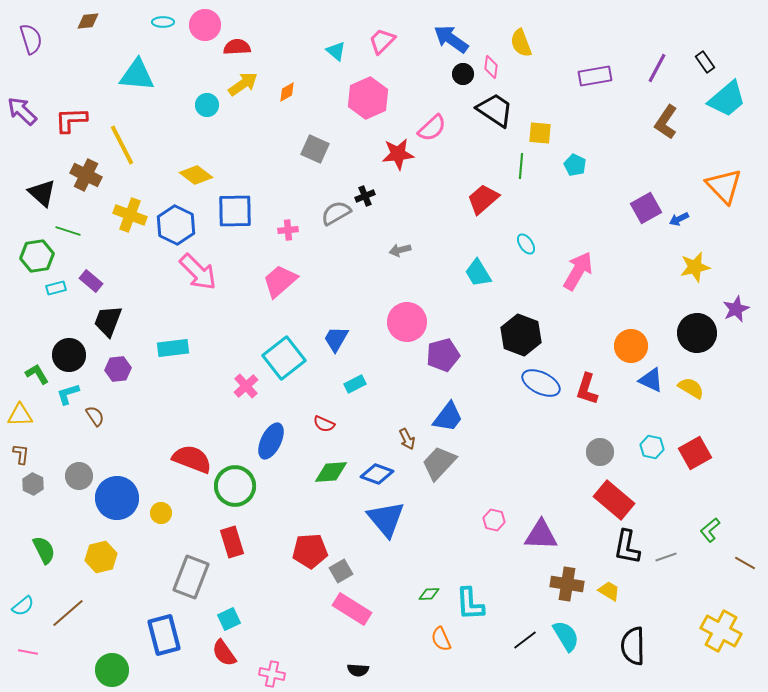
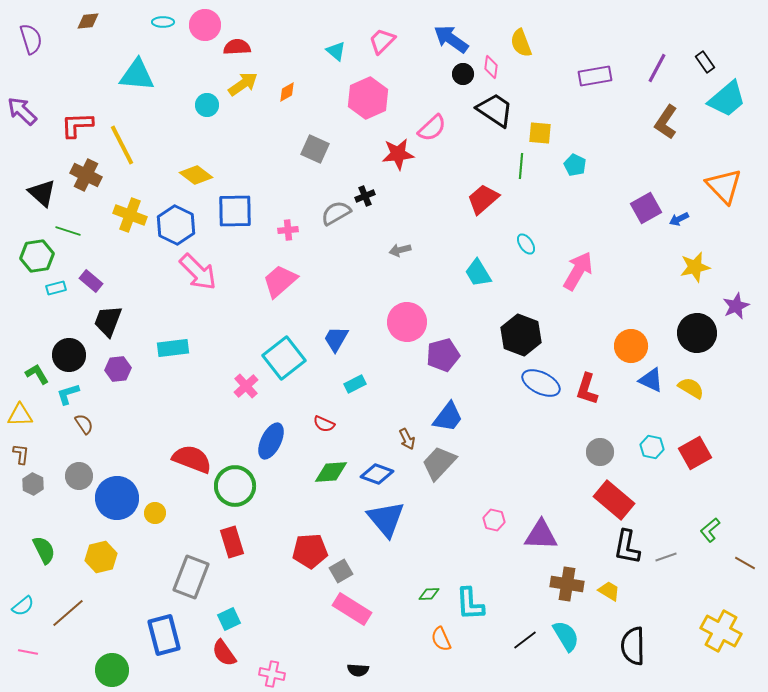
red L-shape at (71, 120): moved 6 px right, 5 px down
purple star at (736, 309): moved 3 px up
brown semicircle at (95, 416): moved 11 px left, 8 px down
yellow circle at (161, 513): moved 6 px left
